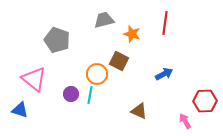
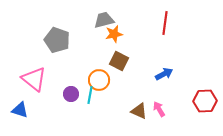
orange star: moved 18 px left; rotated 30 degrees counterclockwise
orange circle: moved 2 px right, 6 px down
pink arrow: moved 26 px left, 12 px up
